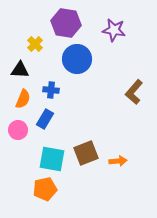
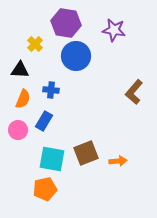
blue circle: moved 1 px left, 3 px up
blue rectangle: moved 1 px left, 2 px down
